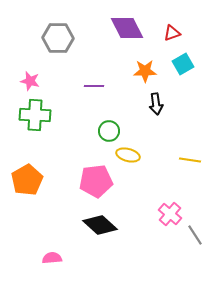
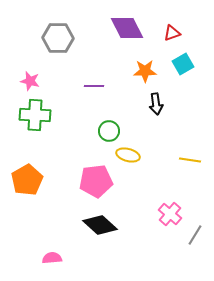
gray line: rotated 65 degrees clockwise
